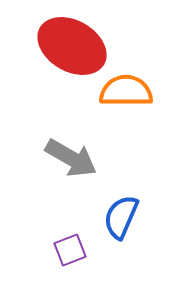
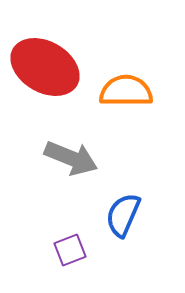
red ellipse: moved 27 px left, 21 px down
gray arrow: rotated 8 degrees counterclockwise
blue semicircle: moved 2 px right, 2 px up
